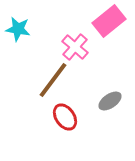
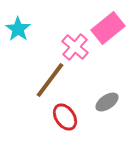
pink rectangle: moved 1 px left, 7 px down
cyan star: rotated 25 degrees clockwise
brown line: moved 3 px left
gray ellipse: moved 3 px left, 1 px down
